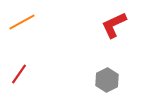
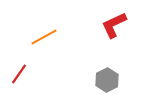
orange line: moved 22 px right, 15 px down
